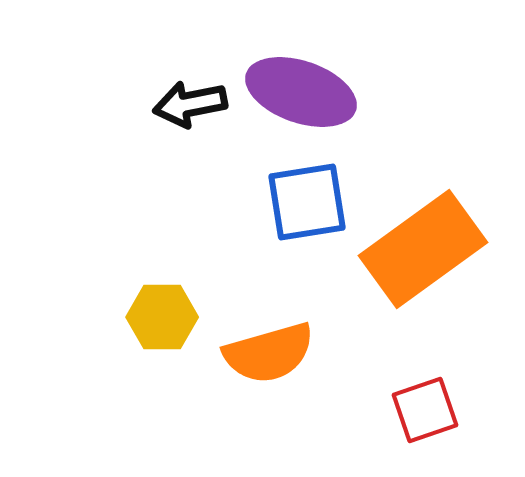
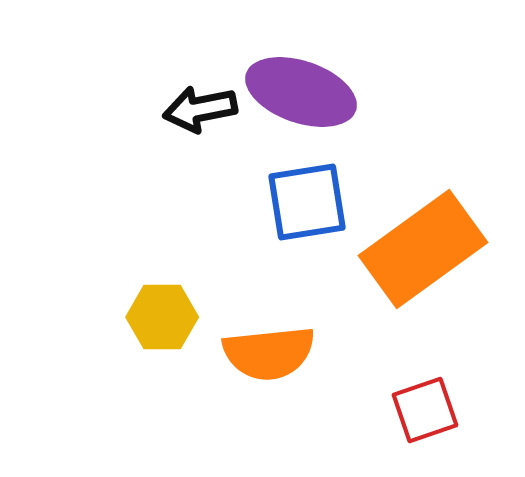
black arrow: moved 10 px right, 5 px down
orange semicircle: rotated 10 degrees clockwise
